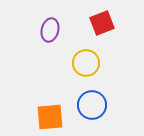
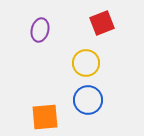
purple ellipse: moved 10 px left
blue circle: moved 4 px left, 5 px up
orange square: moved 5 px left
